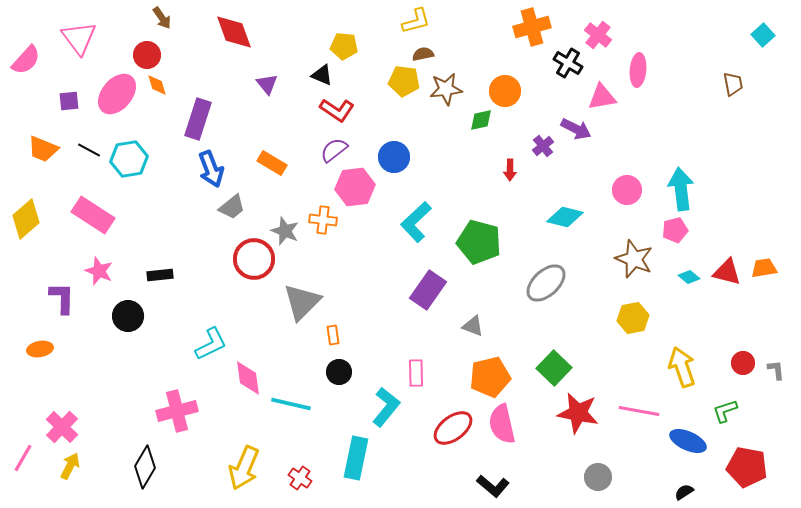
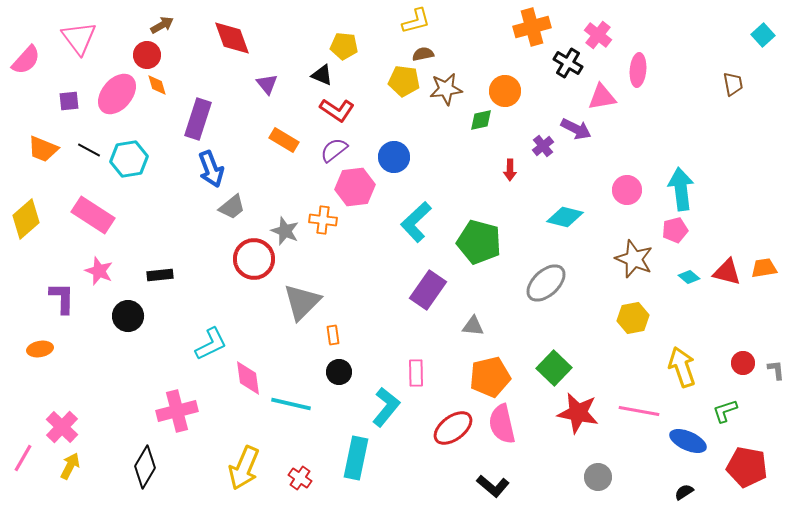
brown arrow at (162, 18): moved 7 px down; rotated 85 degrees counterclockwise
red diamond at (234, 32): moved 2 px left, 6 px down
orange rectangle at (272, 163): moved 12 px right, 23 px up
gray triangle at (473, 326): rotated 15 degrees counterclockwise
